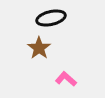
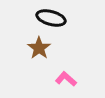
black ellipse: rotated 28 degrees clockwise
